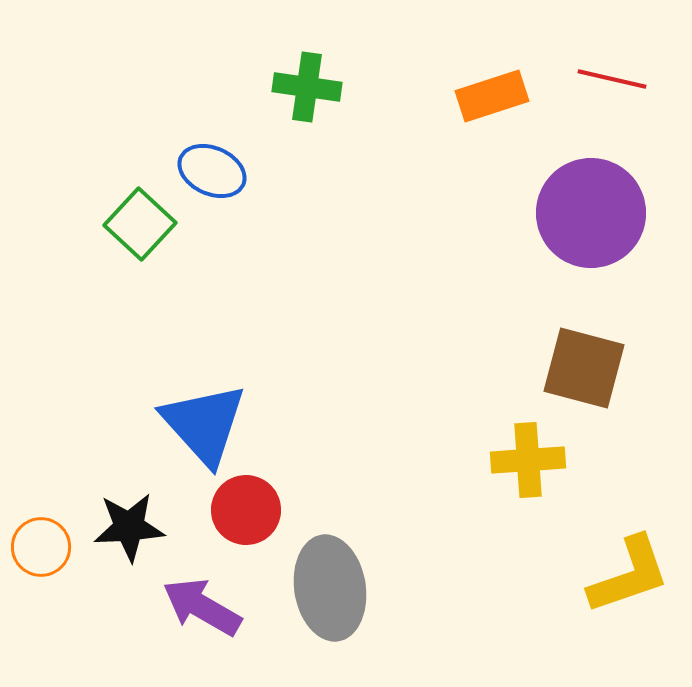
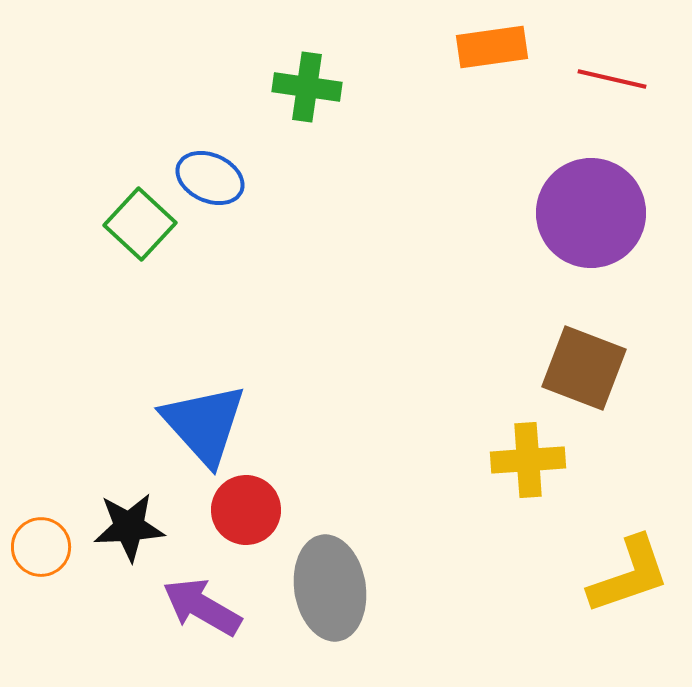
orange rectangle: moved 49 px up; rotated 10 degrees clockwise
blue ellipse: moved 2 px left, 7 px down
brown square: rotated 6 degrees clockwise
